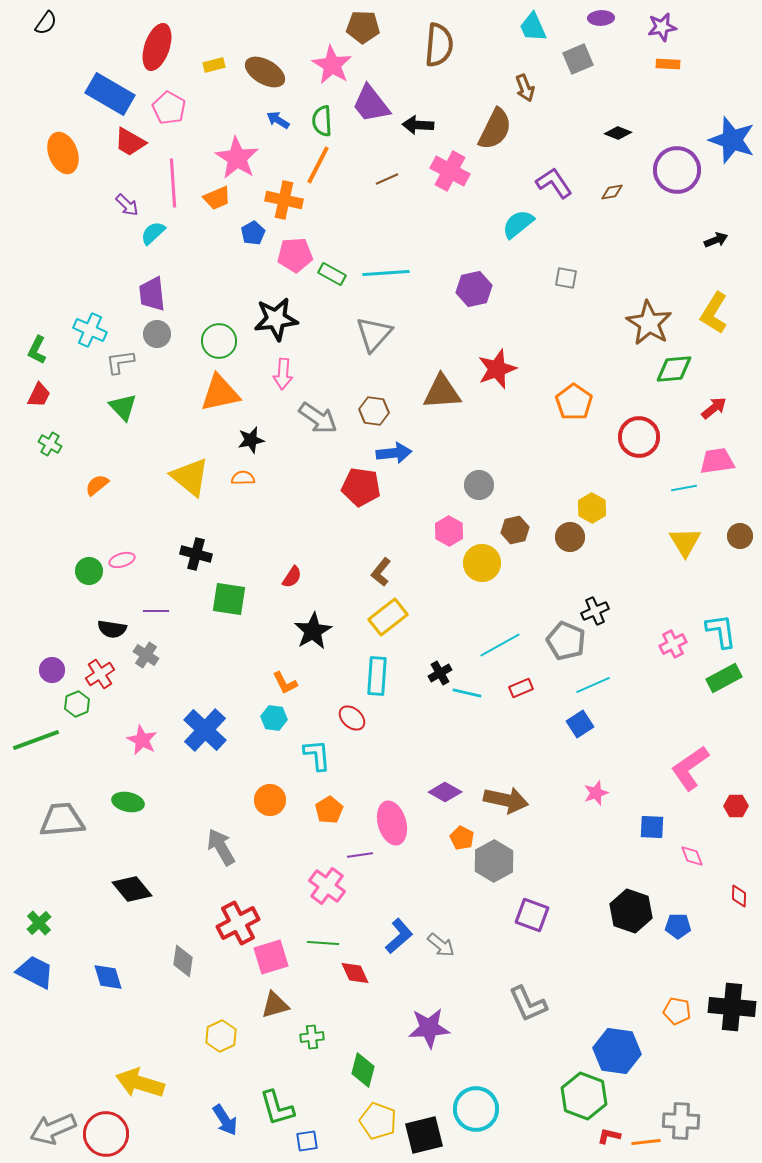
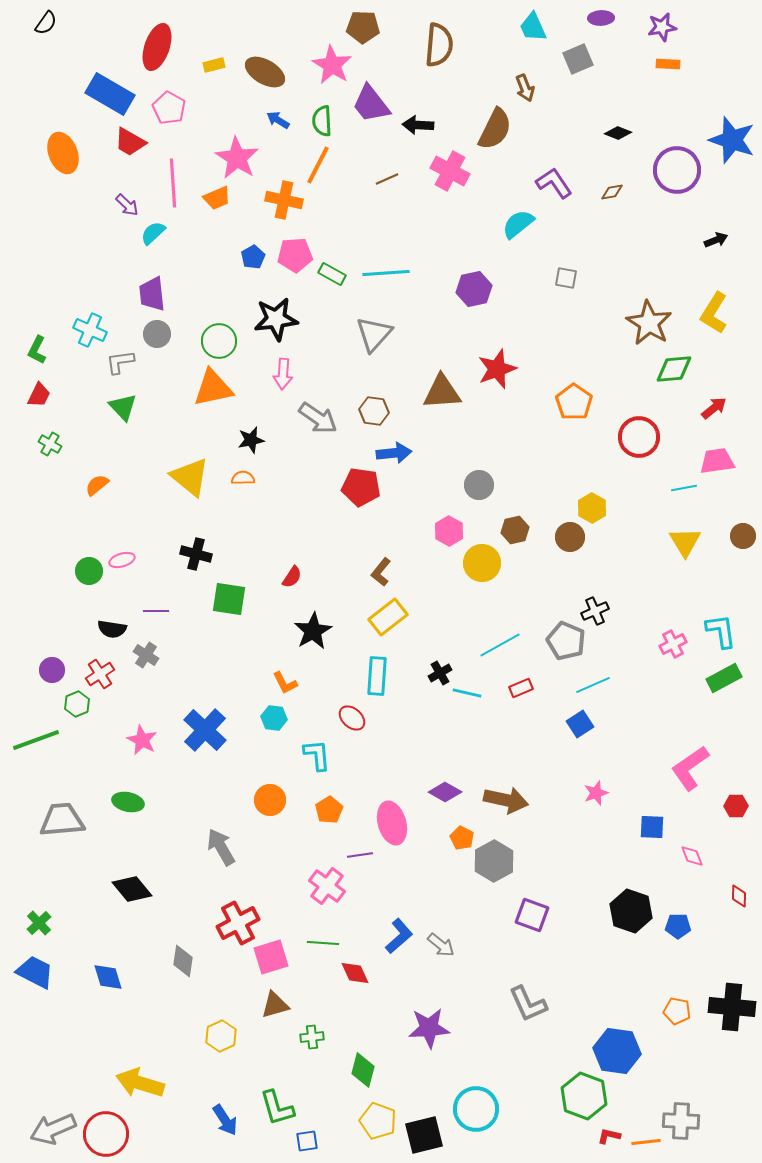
blue pentagon at (253, 233): moved 24 px down
orange triangle at (220, 393): moved 7 px left, 5 px up
brown circle at (740, 536): moved 3 px right
